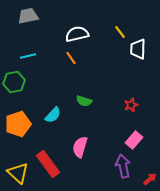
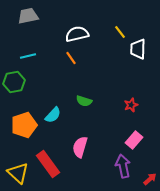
orange pentagon: moved 6 px right, 1 px down
